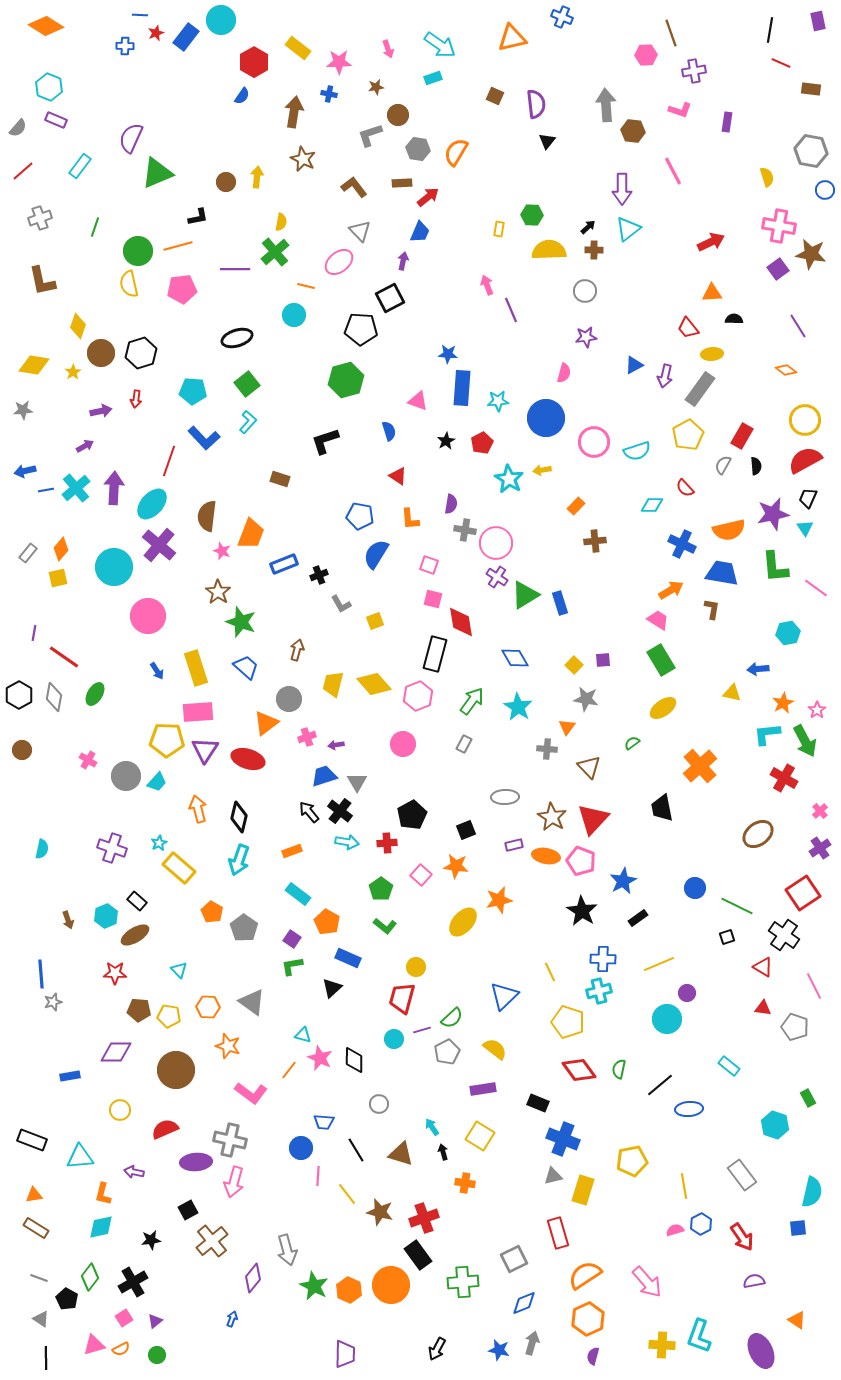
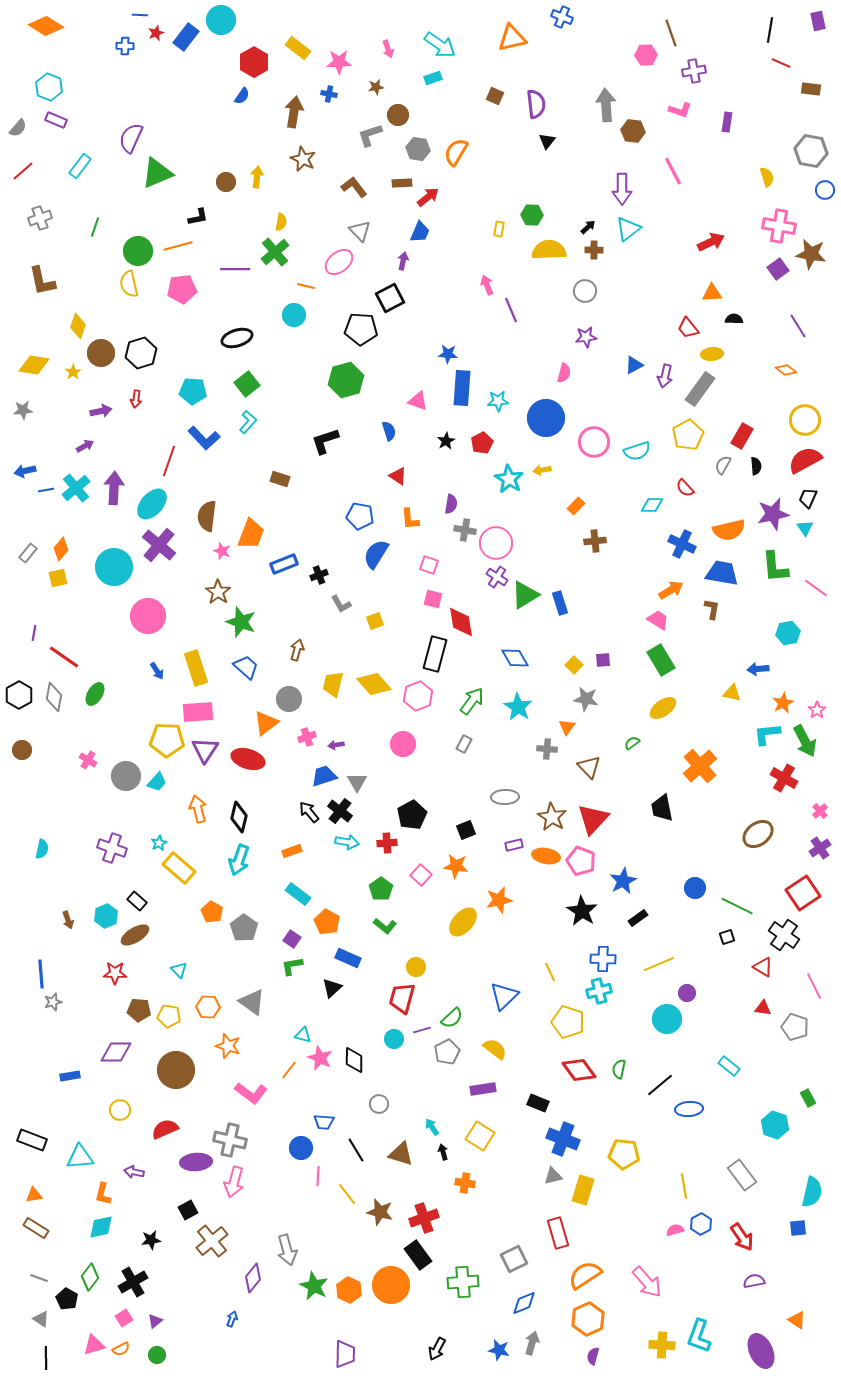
yellow pentagon at (632, 1161): moved 8 px left, 7 px up; rotated 16 degrees clockwise
